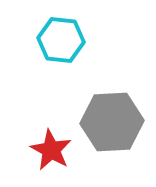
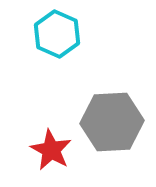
cyan hexagon: moved 4 px left, 6 px up; rotated 18 degrees clockwise
